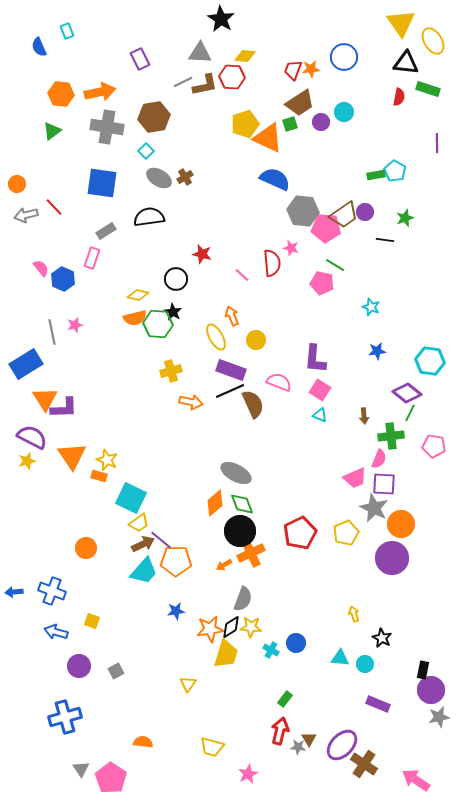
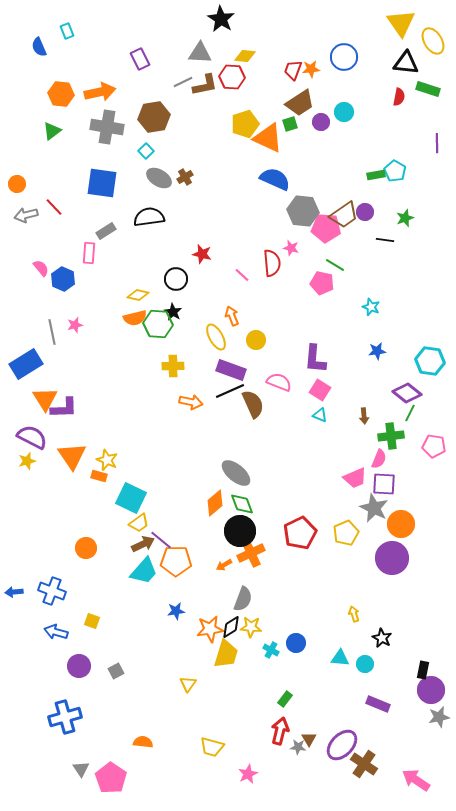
pink rectangle at (92, 258): moved 3 px left, 5 px up; rotated 15 degrees counterclockwise
yellow cross at (171, 371): moved 2 px right, 5 px up; rotated 15 degrees clockwise
gray ellipse at (236, 473): rotated 12 degrees clockwise
